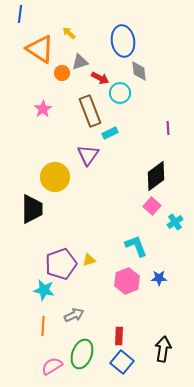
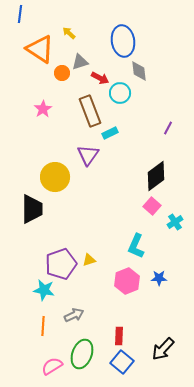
purple line: rotated 32 degrees clockwise
cyan L-shape: rotated 135 degrees counterclockwise
black arrow: rotated 145 degrees counterclockwise
